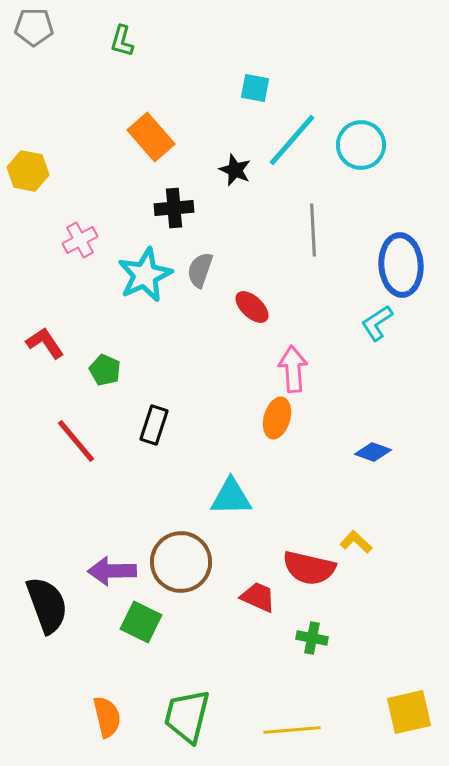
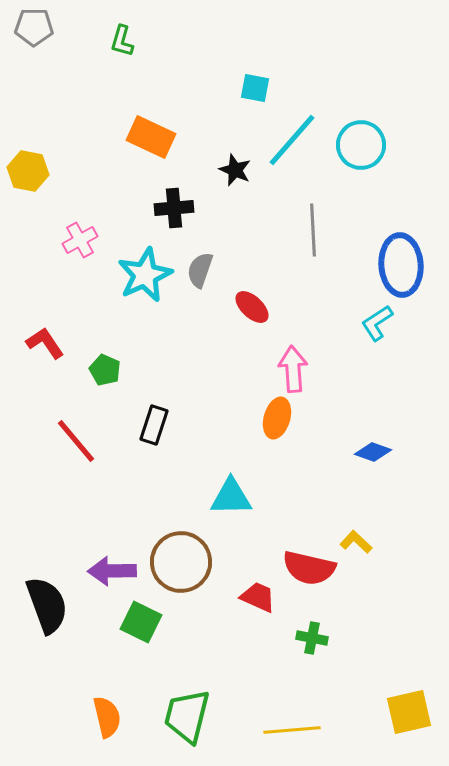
orange rectangle: rotated 24 degrees counterclockwise
